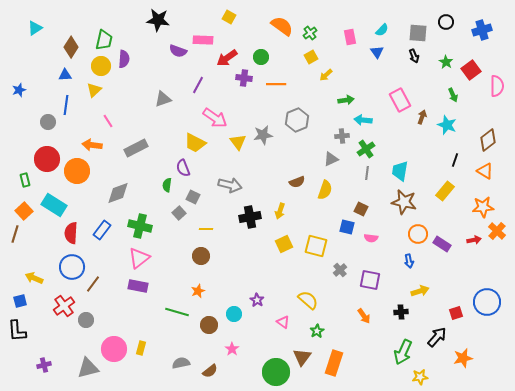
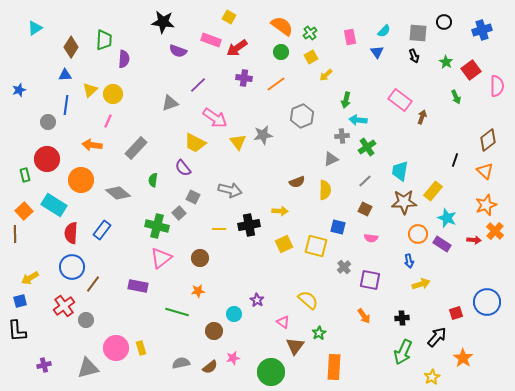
black star at (158, 20): moved 5 px right, 2 px down
black circle at (446, 22): moved 2 px left
cyan semicircle at (382, 30): moved 2 px right, 1 px down
green trapezoid at (104, 40): rotated 10 degrees counterclockwise
pink rectangle at (203, 40): moved 8 px right; rotated 18 degrees clockwise
green circle at (261, 57): moved 20 px right, 5 px up
red arrow at (227, 58): moved 10 px right, 10 px up
yellow circle at (101, 66): moved 12 px right, 28 px down
orange line at (276, 84): rotated 36 degrees counterclockwise
purple line at (198, 85): rotated 18 degrees clockwise
yellow triangle at (94, 90): moved 4 px left
green arrow at (453, 95): moved 3 px right, 2 px down
gray triangle at (163, 99): moved 7 px right, 4 px down
green arrow at (346, 100): rotated 112 degrees clockwise
pink rectangle at (400, 100): rotated 25 degrees counterclockwise
gray hexagon at (297, 120): moved 5 px right, 4 px up
cyan arrow at (363, 120): moved 5 px left
pink line at (108, 121): rotated 56 degrees clockwise
cyan star at (447, 125): moved 93 px down
gray rectangle at (136, 148): rotated 20 degrees counterclockwise
green cross at (366, 149): moved 1 px right, 2 px up
purple semicircle at (183, 168): rotated 18 degrees counterclockwise
orange circle at (77, 171): moved 4 px right, 9 px down
orange triangle at (485, 171): rotated 12 degrees clockwise
gray line at (367, 173): moved 2 px left, 8 px down; rotated 40 degrees clockwise
green rectangle at (25, 180): moved 5 px up
green semicircle at (167, 185): moved 14 px left, 5 px up
gray arrow at (230, 185): moved 5 px down
yellow semicircle at (325, 190): rotated 18 degrees counterclockwise
yellow rectangle at (445, 191): moved 12 px left
gray diamond at (118, 193): rotated 60 degrees clockwise
brown star at (404, 202): rotated 15 degrees counterclockwise
orange star at (483, 207): moved 3 px right, 2 px up; rotated 15 degrees counterclockwise
brown square at (361, 209): moved 4 px right
yellow arrow at (280, 211): rotated 105 degrees counterclockwise
black cross at (250, 217): moved 1 px left, 8 px down
green cross at (140, 226): moved 17 px right
blue square at (347, 227): moved 9 px left
yellow line at (206, 229): moved 13 px right
orange cross at (497, 231): moved 2 px left
brown line at (15, 234): rotated 18 degrees counterclockwise
red arrow at (474, 240): rotated 16 degrees clockwise
brown circle at (201, 256): moved 1 px left, 2 px down
pink triangle at (139, 258): moved 22 px right
gray cross at (340, 270): moved 4 px right, 3 px up
yellow arrow at (34, 278): moved 4 px left; rotated 54 degrees counterclockwise
orange star at (198, 291): rotated 16 degrees clockwise
yellow arrow at (420, 291): moved 1 px right, 7 px up
black cross at (401, 312): moved 1 px right, 6 px down
brown circle at (209, 325): moved 5 px right, 6 px down
green star at (317, 331): moved 2 px right, 2 px down
yellow rectangle at (141, 348): rotated 32 degrees counterclockwise
pink circle at (114, 349): moved 2 px right, 1 px up
pink star at (232, 349): moved 1 px right, 9 px down; rotated 24 degrees clockwise
brown triangle at (302, 357): moved 7 px left, 11 px up
orange star at (463, 358): rotated 24 degrees counterclockwise
orange rectangle at (334, 363): moved 4 px down; rotated 15 degrees counterclockwise
brown semicircle at (210, 371): moved 4 px up
green circle at (276, 372): moved 5 px left
yellow star at (420, 377): moved 12 px right; rotated 21 degrees counterclockwise
